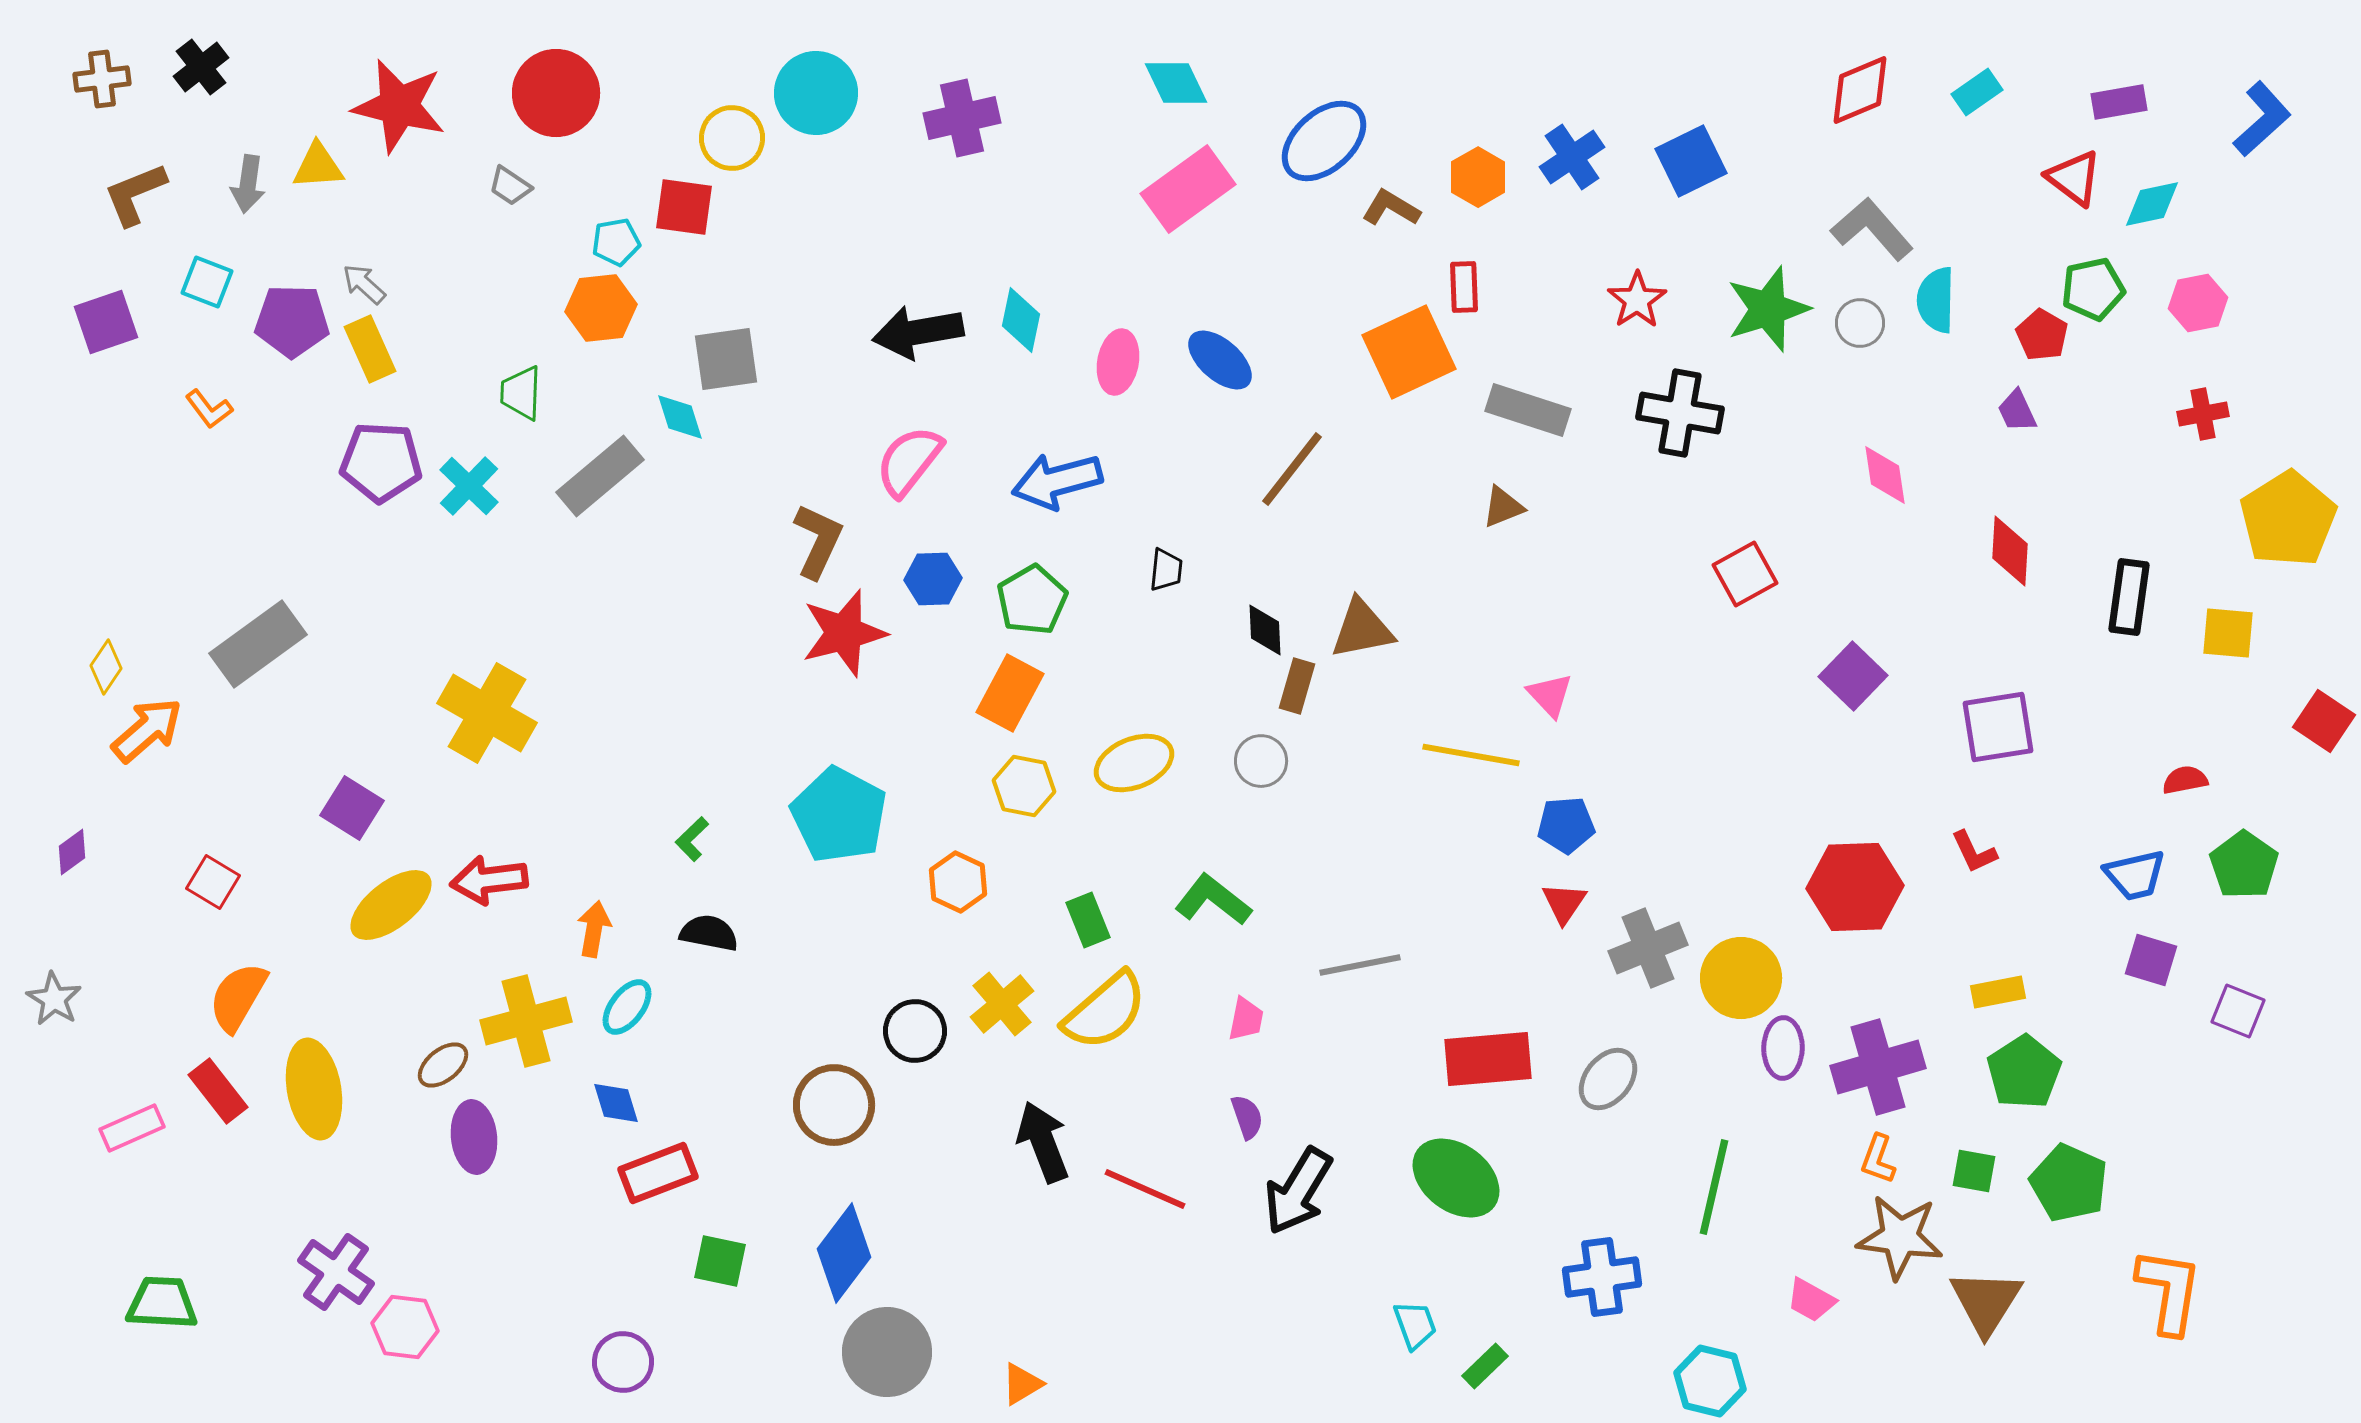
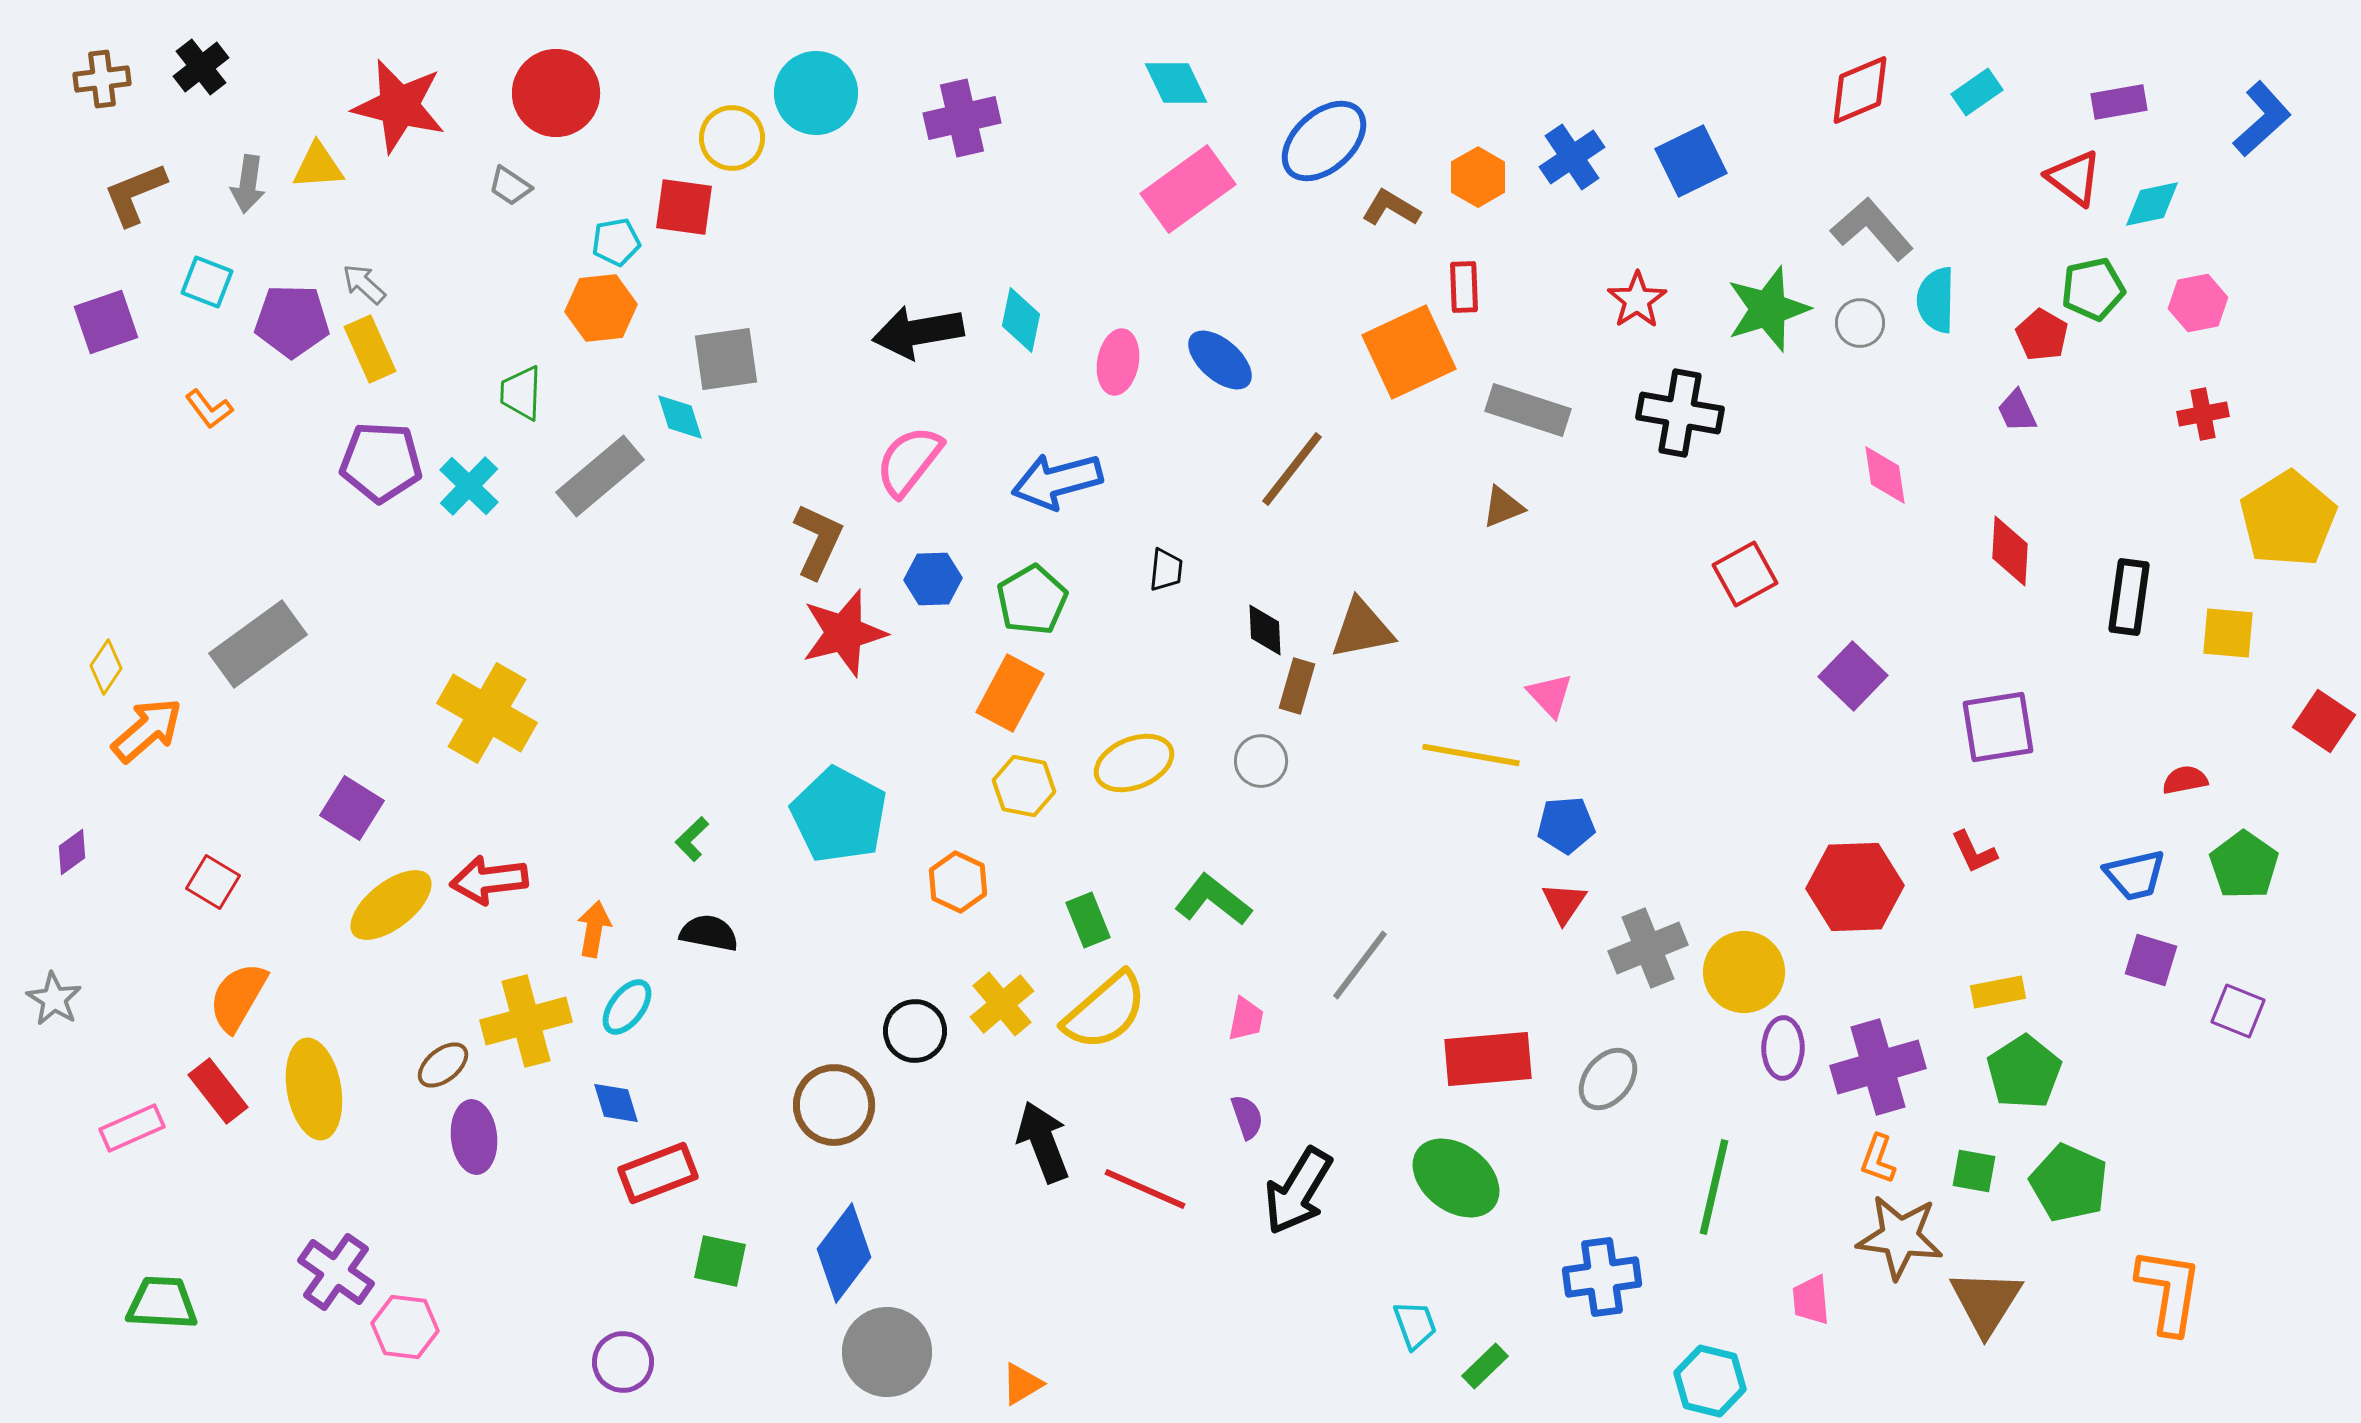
gray line at (1360, 965): rotated 42 degrees counterclockwise
yellow circle at (1741, 978): moved 3 px right, 6 px up
pink trapezoid at (1811, 1300): rotated 56 degrees clockwise
